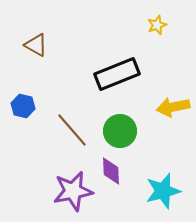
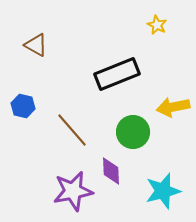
yellow star: rotated 24 degrees counterclockwise
green circle: moved 13 px right, 1 px down
